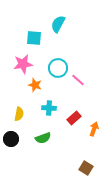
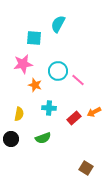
cyan circle: moved 3 px down
orange arrow: moved 17 px up; rotated 136 degrees counterclockwise
